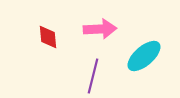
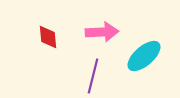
pink arrow: moved 2 px right, 3 px down
